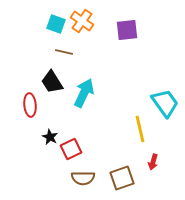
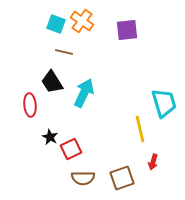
cyan trapezoid: moved 1 px left; rotated 20 degrees clockwise
